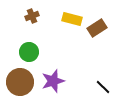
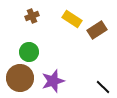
yellow rectangle: rotated 18 degrees clockwise
brown rectangle: moved 2 px down
brown circle: moved 4 px up
